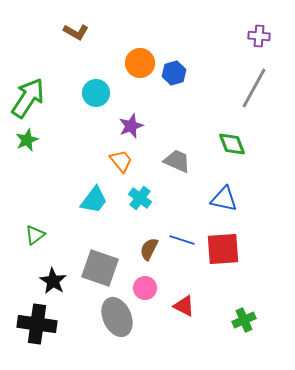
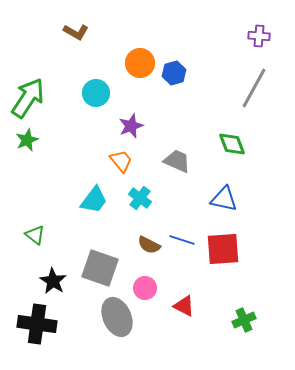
green triangle: rotated 45 degrees counterclockwise
brown semicircle: moved 4 px up; rotated 90 degrees counterclockwise
